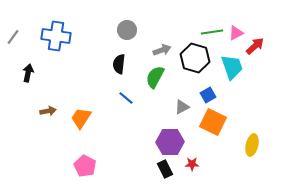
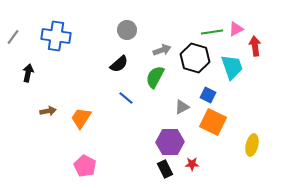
pink triangle: moved 4 px up
red arrow: rotated 54 degrees counterclockwise
black semicircle: rotated 138 degrees counterclockwise
blue square: rotated 35 degrees counterclockwise
